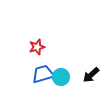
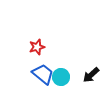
blue trapezoid: rotated 55 degrees clockwise
